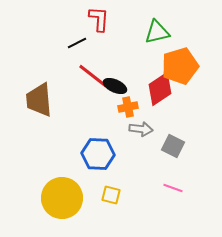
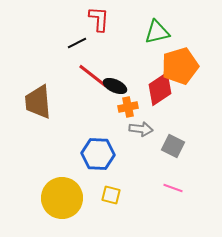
brown trapezoid: moved 1 px left, 2 px down
